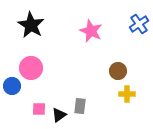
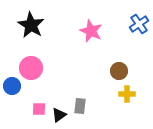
brown circle: moved 1 px right
